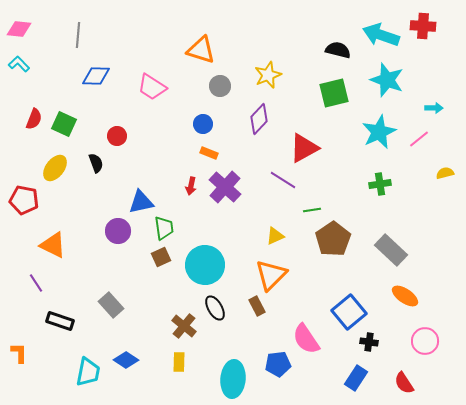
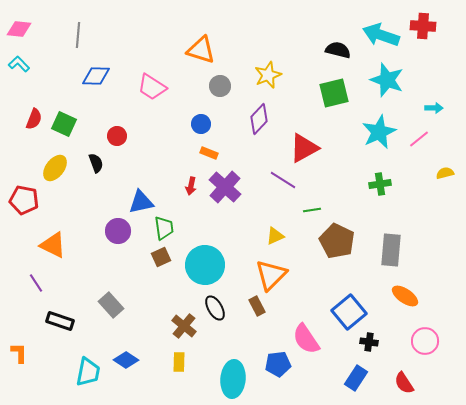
blue circle at (203, 124): moved 2 px left
brown pentagon at (333, 239): moved 4 px right, 2 px down; rotated 12 degrees counterclockwise
gray rectangle at (391, 250): rotated 52 degrees clockwise
